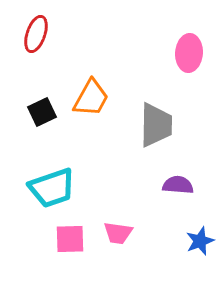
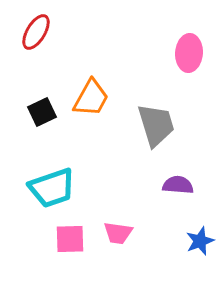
red ellipse: moved 2 px up; rotated 12 degrees clockwise
gray trapezoid: rotated 18 degrees counterclockwise
